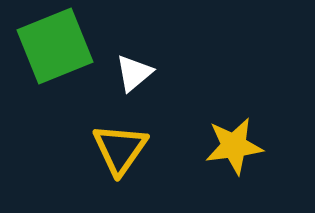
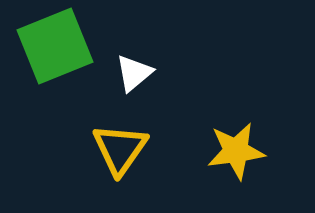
yellow star: moved 2 px right, 5 px down
